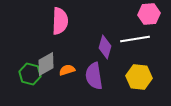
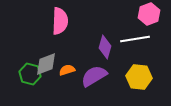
pink hexagon: rotated 15 degrees counterclockwise
gray diamond: rotated 10 degrees clockwise
purple semicircle: rotated 68 degrees clockwise
